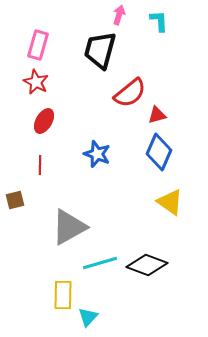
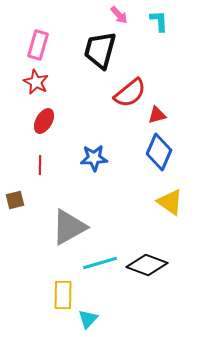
pink arrow: rotated 120 degrees clockwise
blue star: moved 3 px left, 4 px down; rotated 24 degrees counterclockwise
cyan triangle: moved 2 px down
